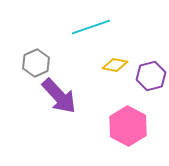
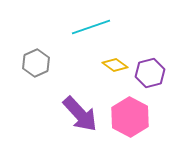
yellow diamond: rotated 25 degrees clockwise
purple hexagon: moved 1 px left, 3 px up
purple arrow: moved 21 px right, 18 px down
pink hexagon: moved 2 px right, 9 px up
